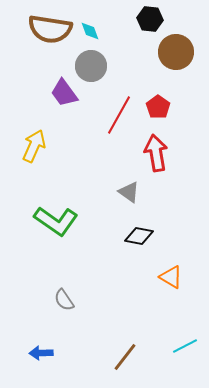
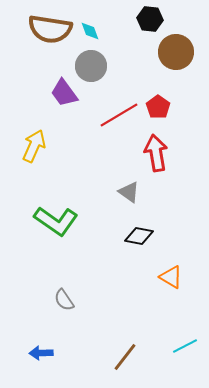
red line: rotated 30 degrees clockwise
